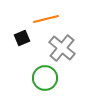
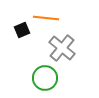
orange line: moved 1 px up; rotated 20 degrees clockwise
black square: moved 8 px up
